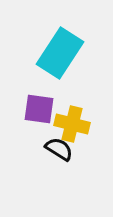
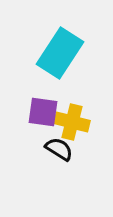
purple square: moved 4 px right, 3 px down
yellow cross: moved 2 px up
